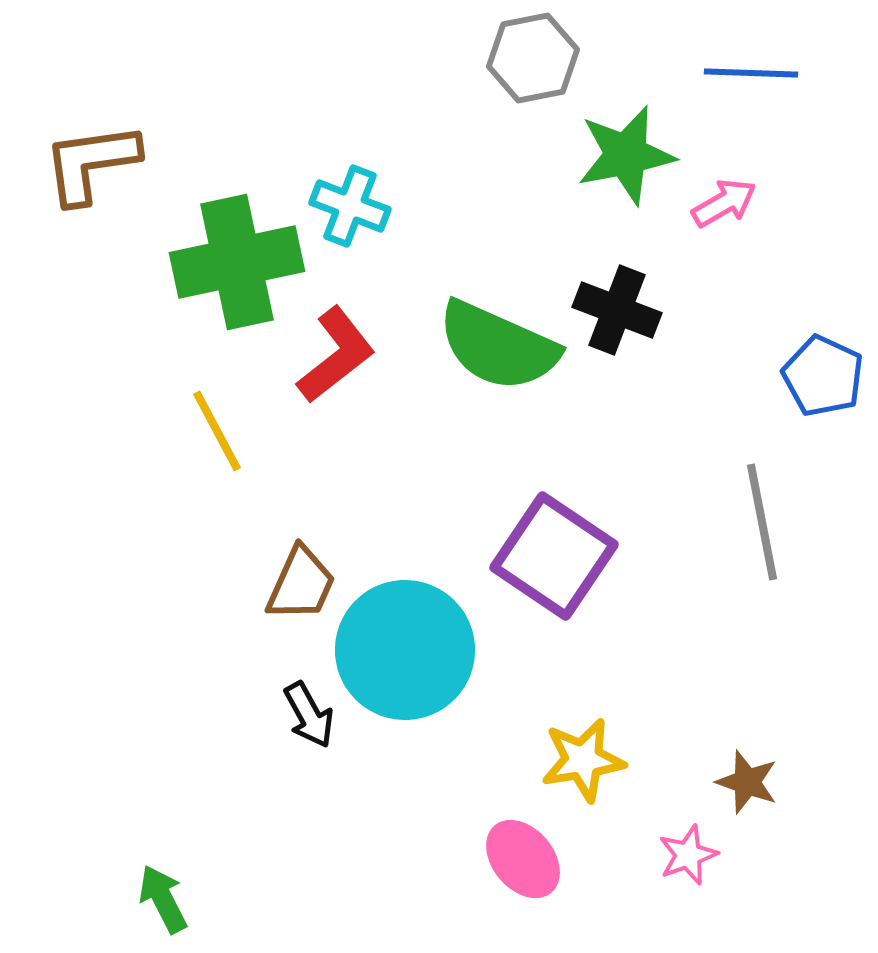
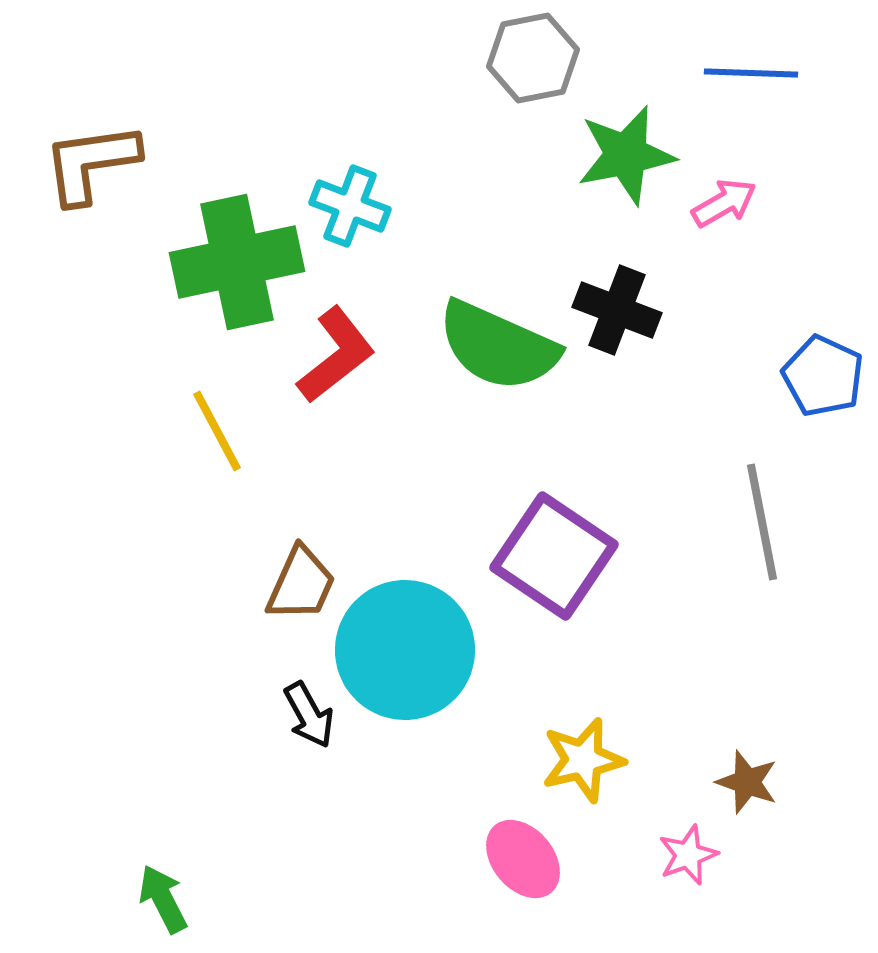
yellow star: rotated 4 degrees counterclockwise
